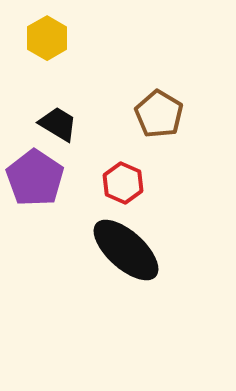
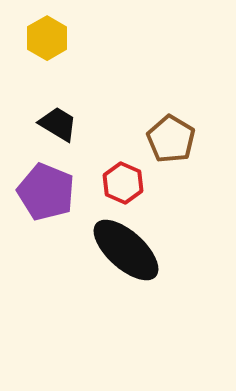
brown pentagon: moved 12 px right, 25 px down
purple pentagon: moved 11 px right, 14 px down; rotated 12 degrees counterclockwise
